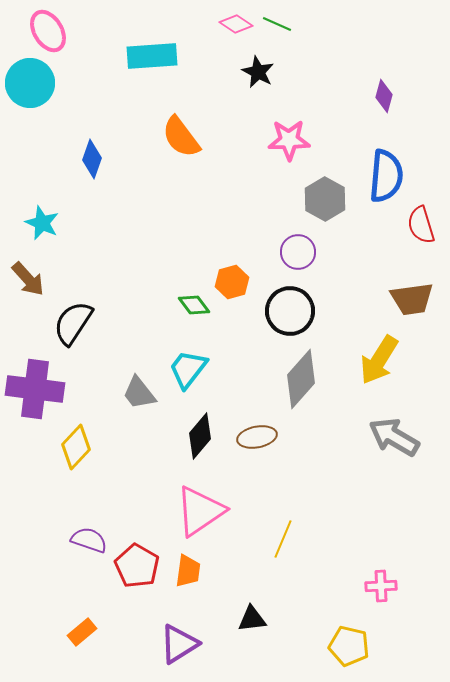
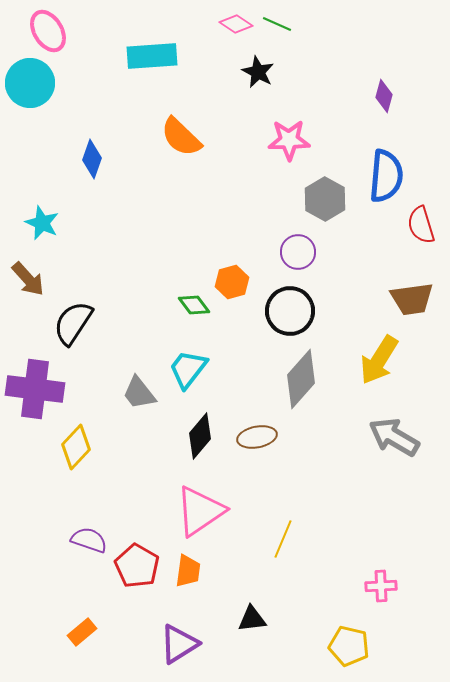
orange semicircle: rotated 9 degrees counterclockwise
